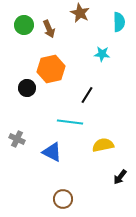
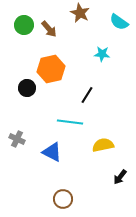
cyan semicircle: rotated 126 degrees clockwise
brown arrow: rotated 18 degrees counterclockwise
